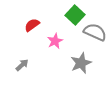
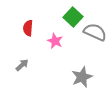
green square: moved 2 px left, 2 px down
red semicircle: moved 4 px left, 3 px down; rotated 49 degrees counterclockwise
pink star: rotated 21 degrees counterclockwise
gray star: moved 1 px right, 14 px down
